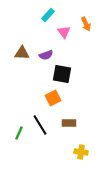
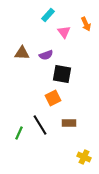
yellow cross: moved 3 px right, 5 px down; rotated 16 degrees clockwise
